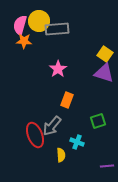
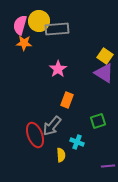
orange star: moved 2 px down
yellow square: moved 2 px down
purple triangle: rotated 15 degrees clockwise
purple line: moved 1 px right
